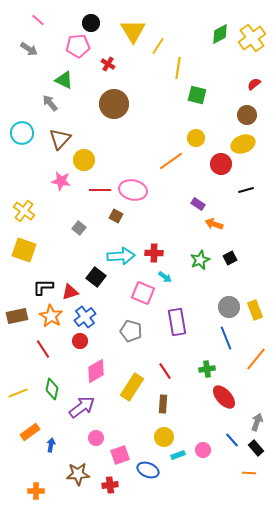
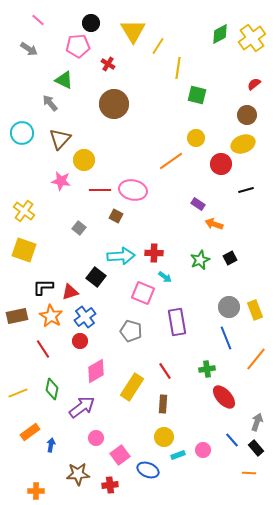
pink square at (120, 455): rotated 18 degrees counterclockwise
